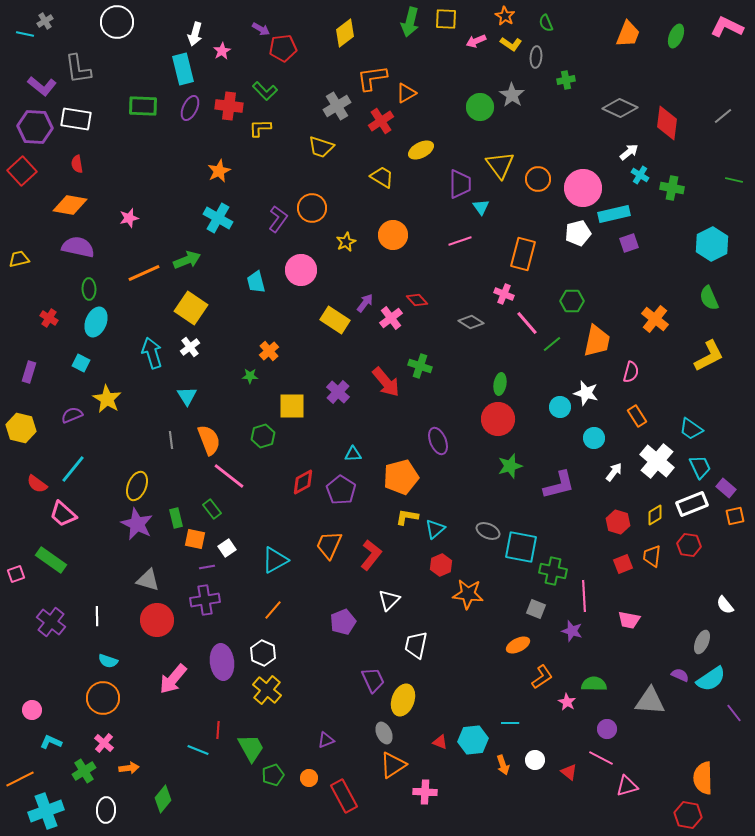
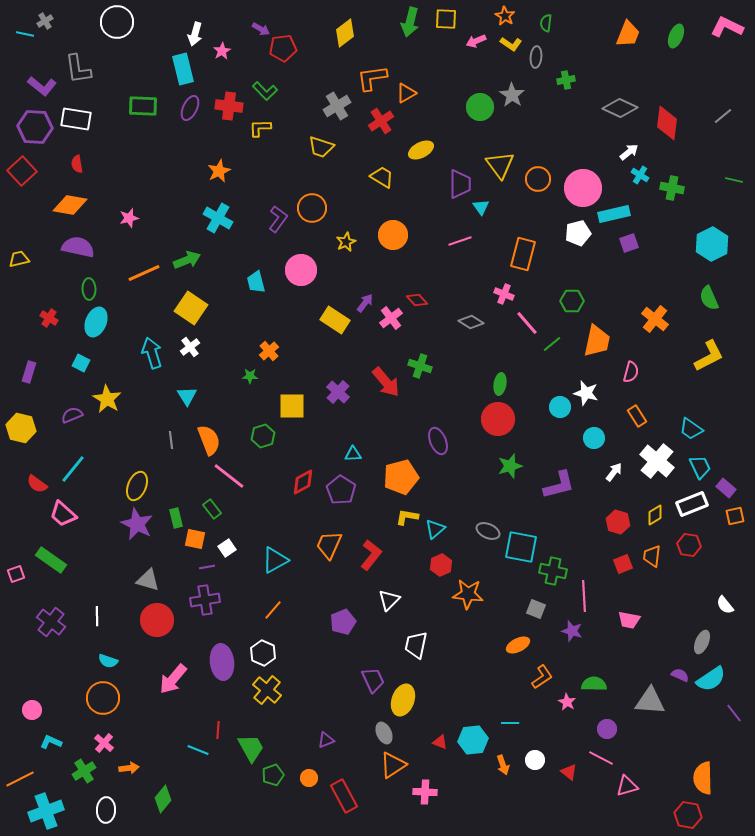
green semicircle at (546, 23): rotated 30 degrees clockwise
